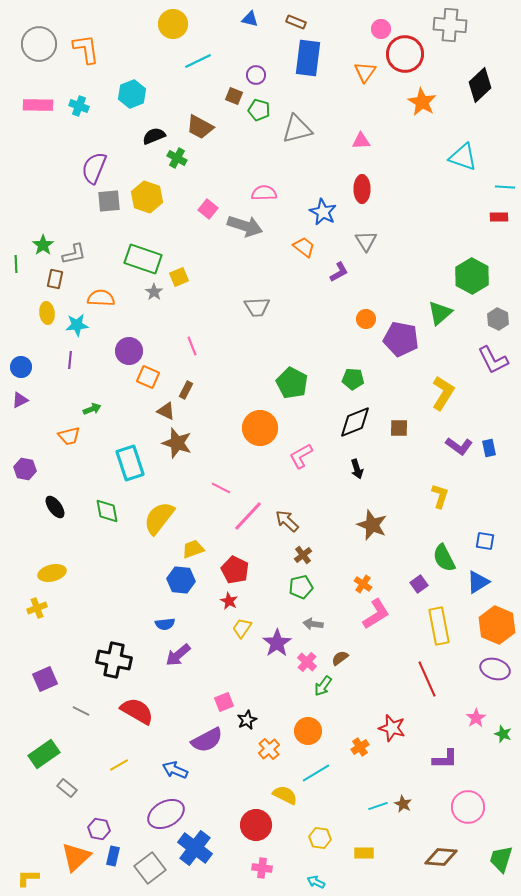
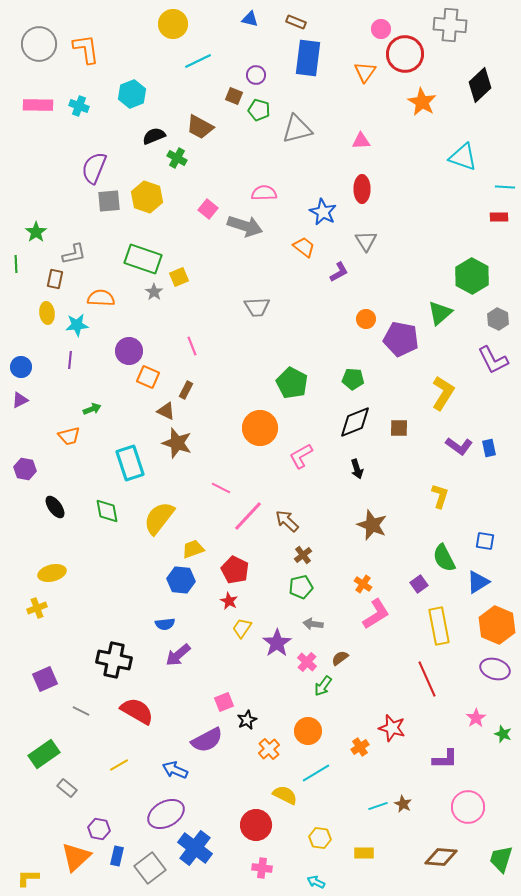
green star at (43, 245): moved 7 px left, 13 px up
blue rectangle at (113, 856): moved 4 px right
